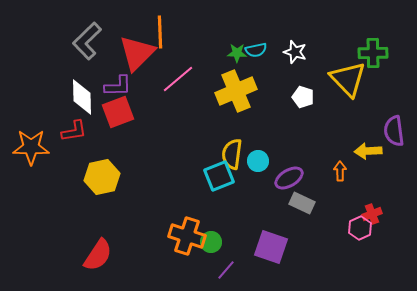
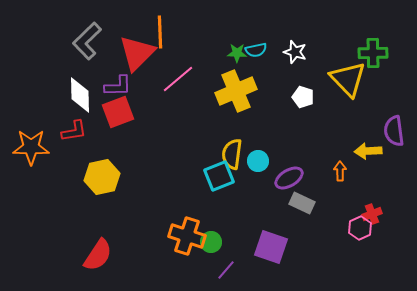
white diamond: moved 2 px left, 2 px up
